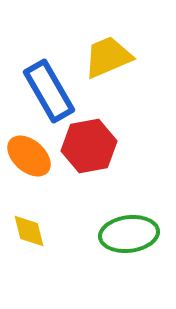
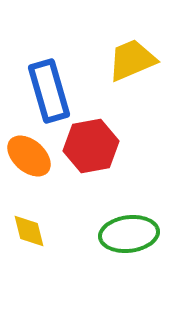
yellow trapezoid: moved 24 px right, 3 px down
blue rectangle: rotated 14 degrees clockwise
red hexagon: moved 2 px right
